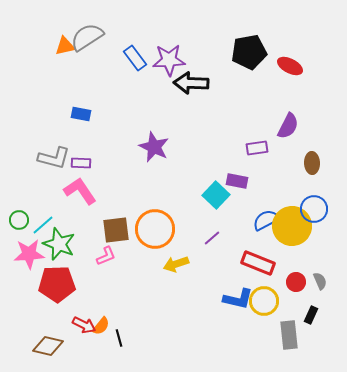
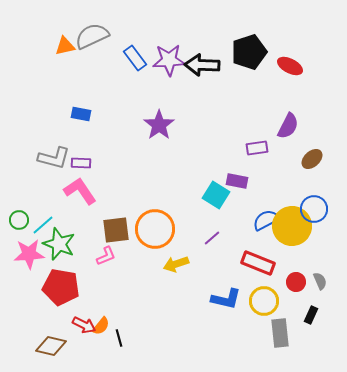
gray semicircle at (87, 37): moved 5 px right, 1 px up; rotated 8 degrees clockwise
black pentagon at (249, 52): rotated 8 degrees counterclockwise
black arrow at (191, 83): moved 11 px right, 18 px up
purple star at (154, 147): moved 5 px right, 22 px up; rotated 12 degrees clockwise
brown ellipse at (312, 163): moved 4 px up; rotated 50 degrees clockwise
cyan square at (216, 195): rotated 12 degrees counterclockwise
red pentagon at (57, 284): moved 4 px right, 3 px down; rotated 12 degrees clockwise
blue L-shape at (238, 299): moved 12 px left
gray rectangle at (289, 335): moved 9 px left, 2 px up
brown diamond at (48, 346): moved 3 px right
